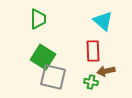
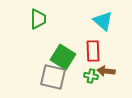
green square: moved 20 px right
brown arrow: rotated 18 degrees clockwise
green cross: moved 6 px up
